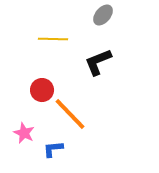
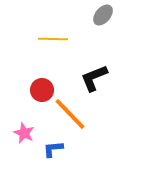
black L-shape: moved 4 px left, 16 px down
